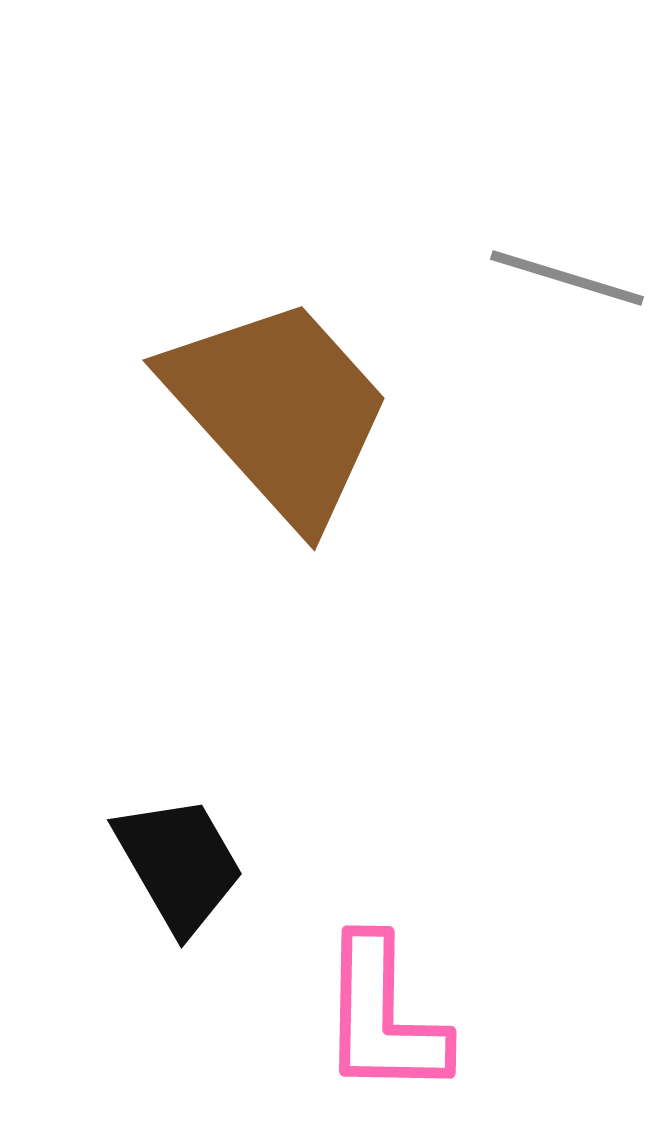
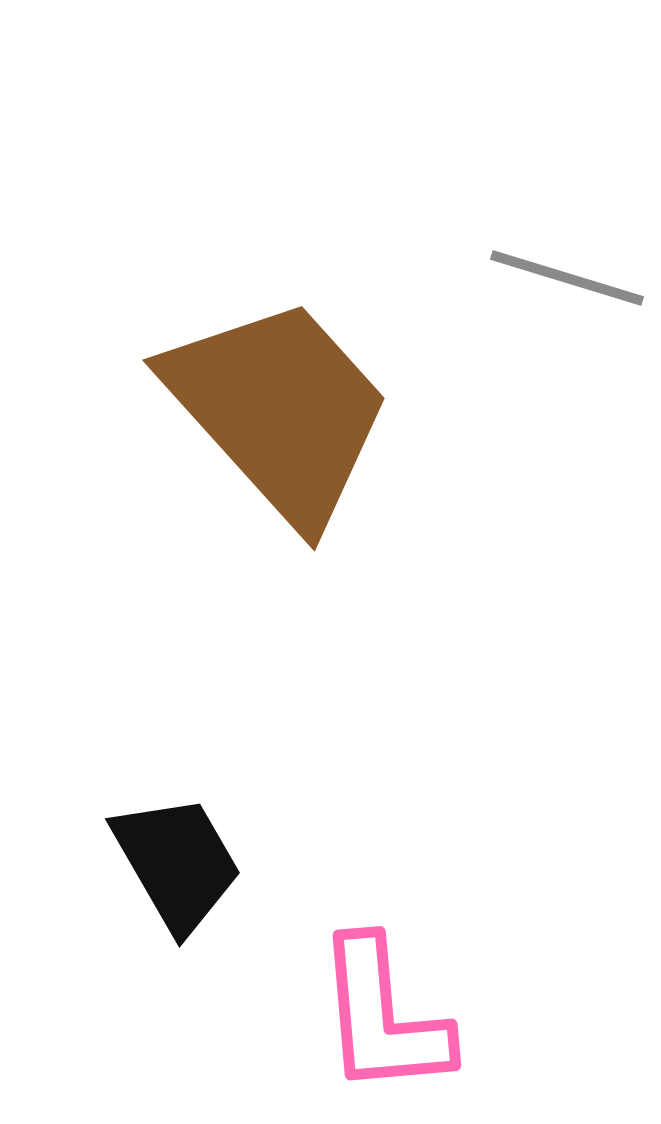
black trapezoid: moved 2 px left, 1 px up
pink L-shape: rotated 6 degrees counterclockwise
